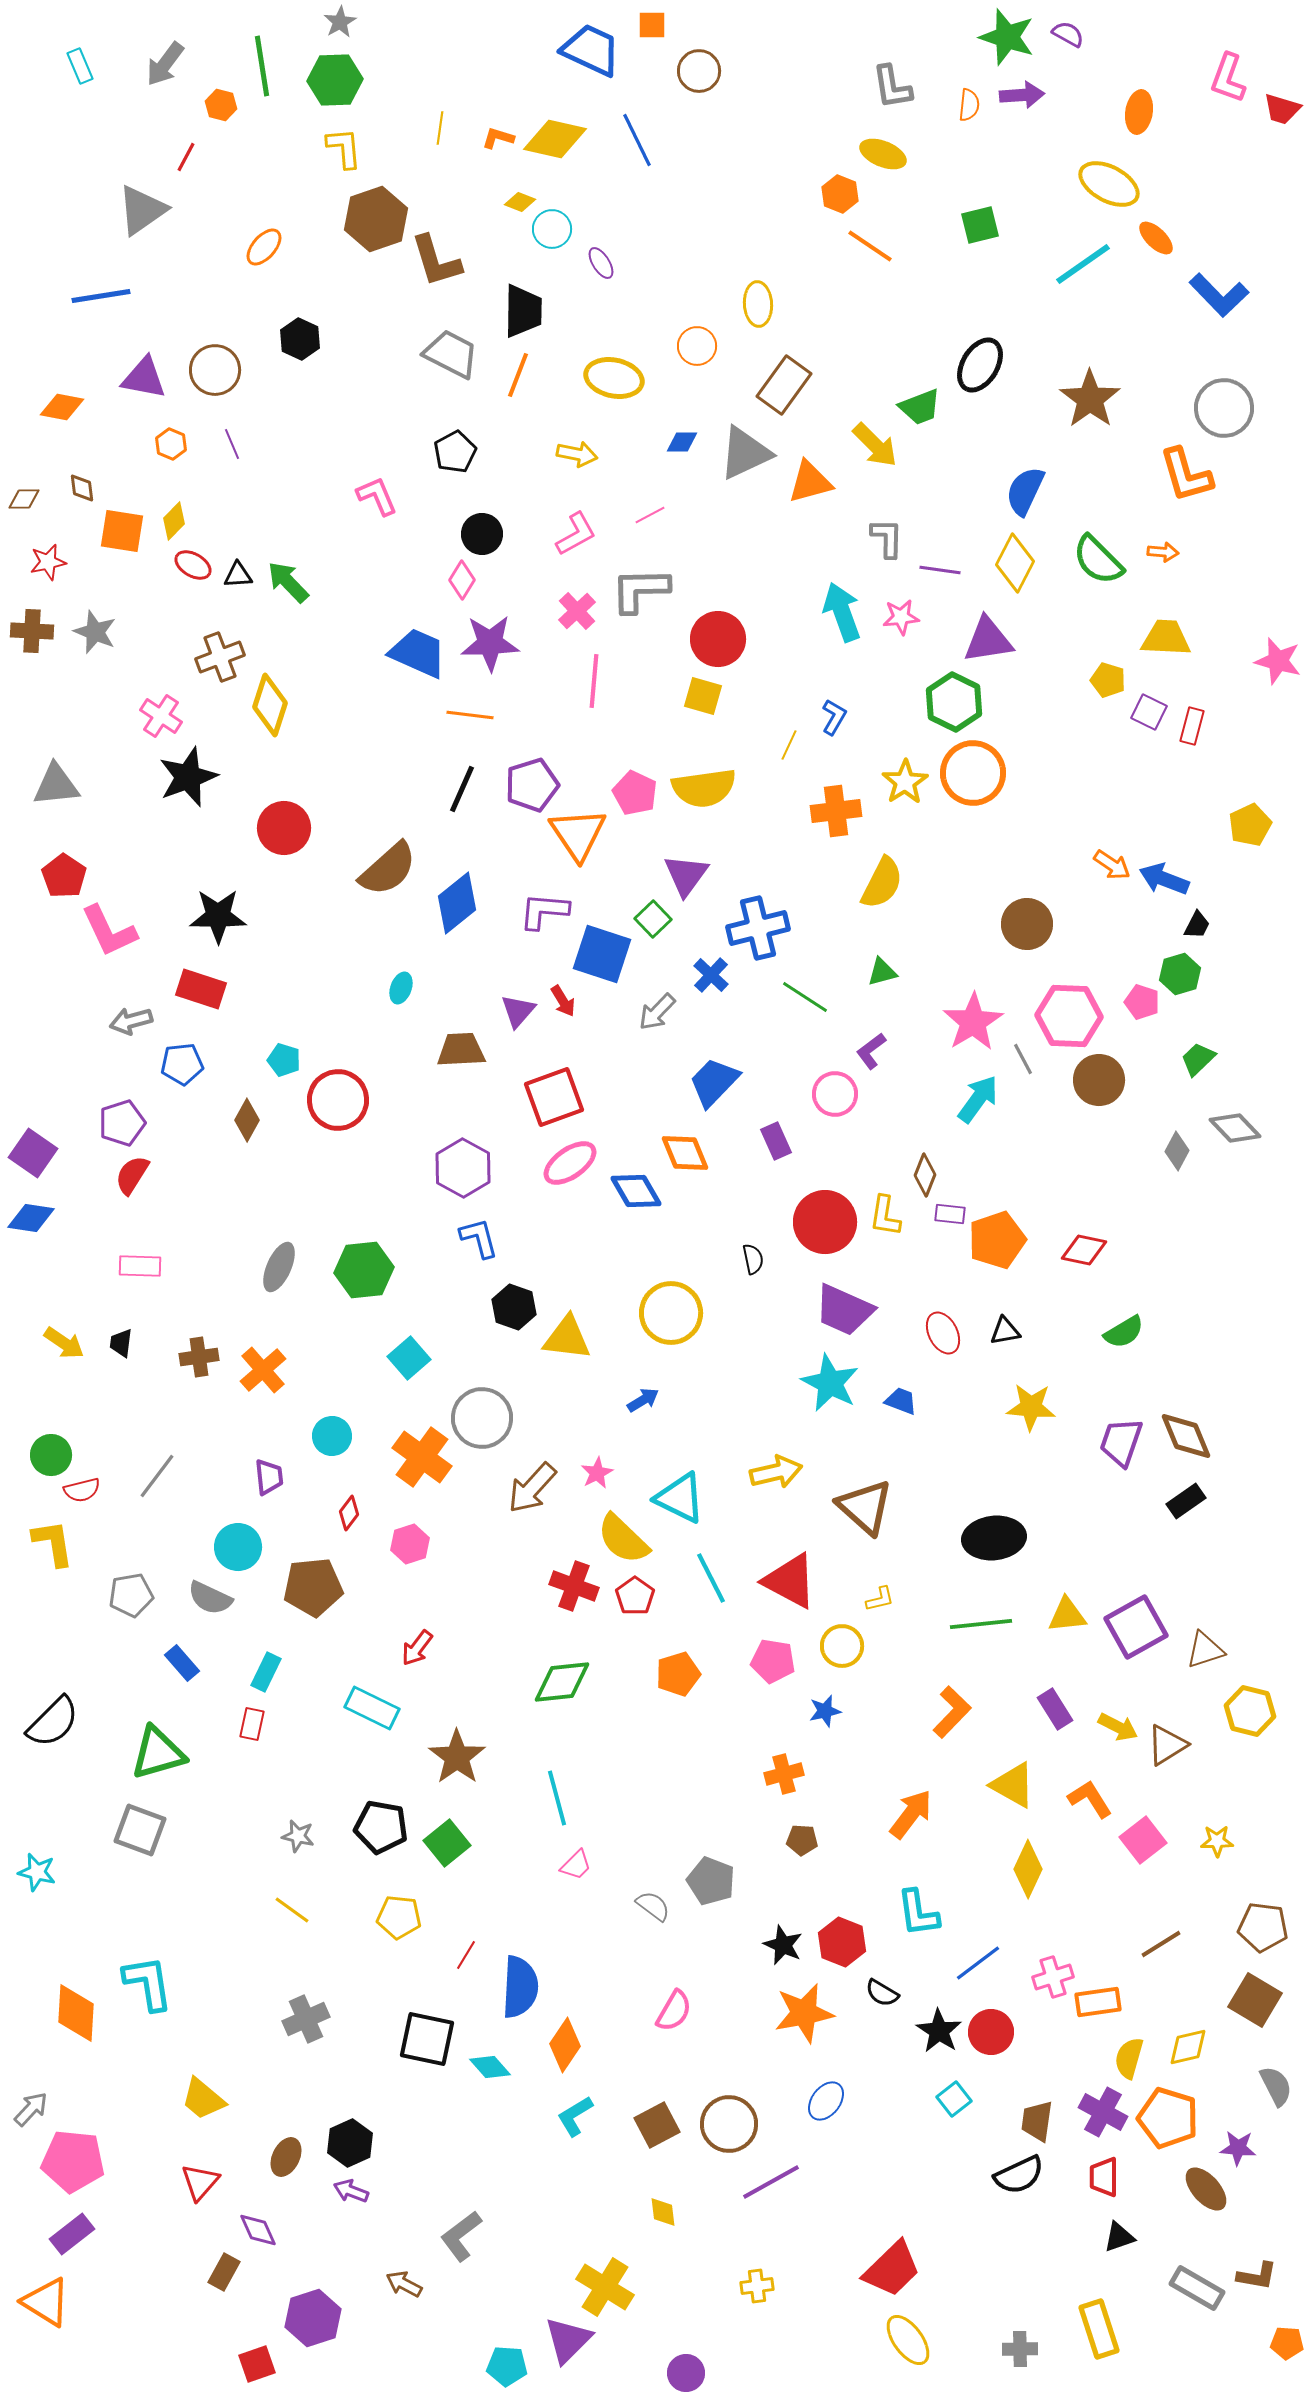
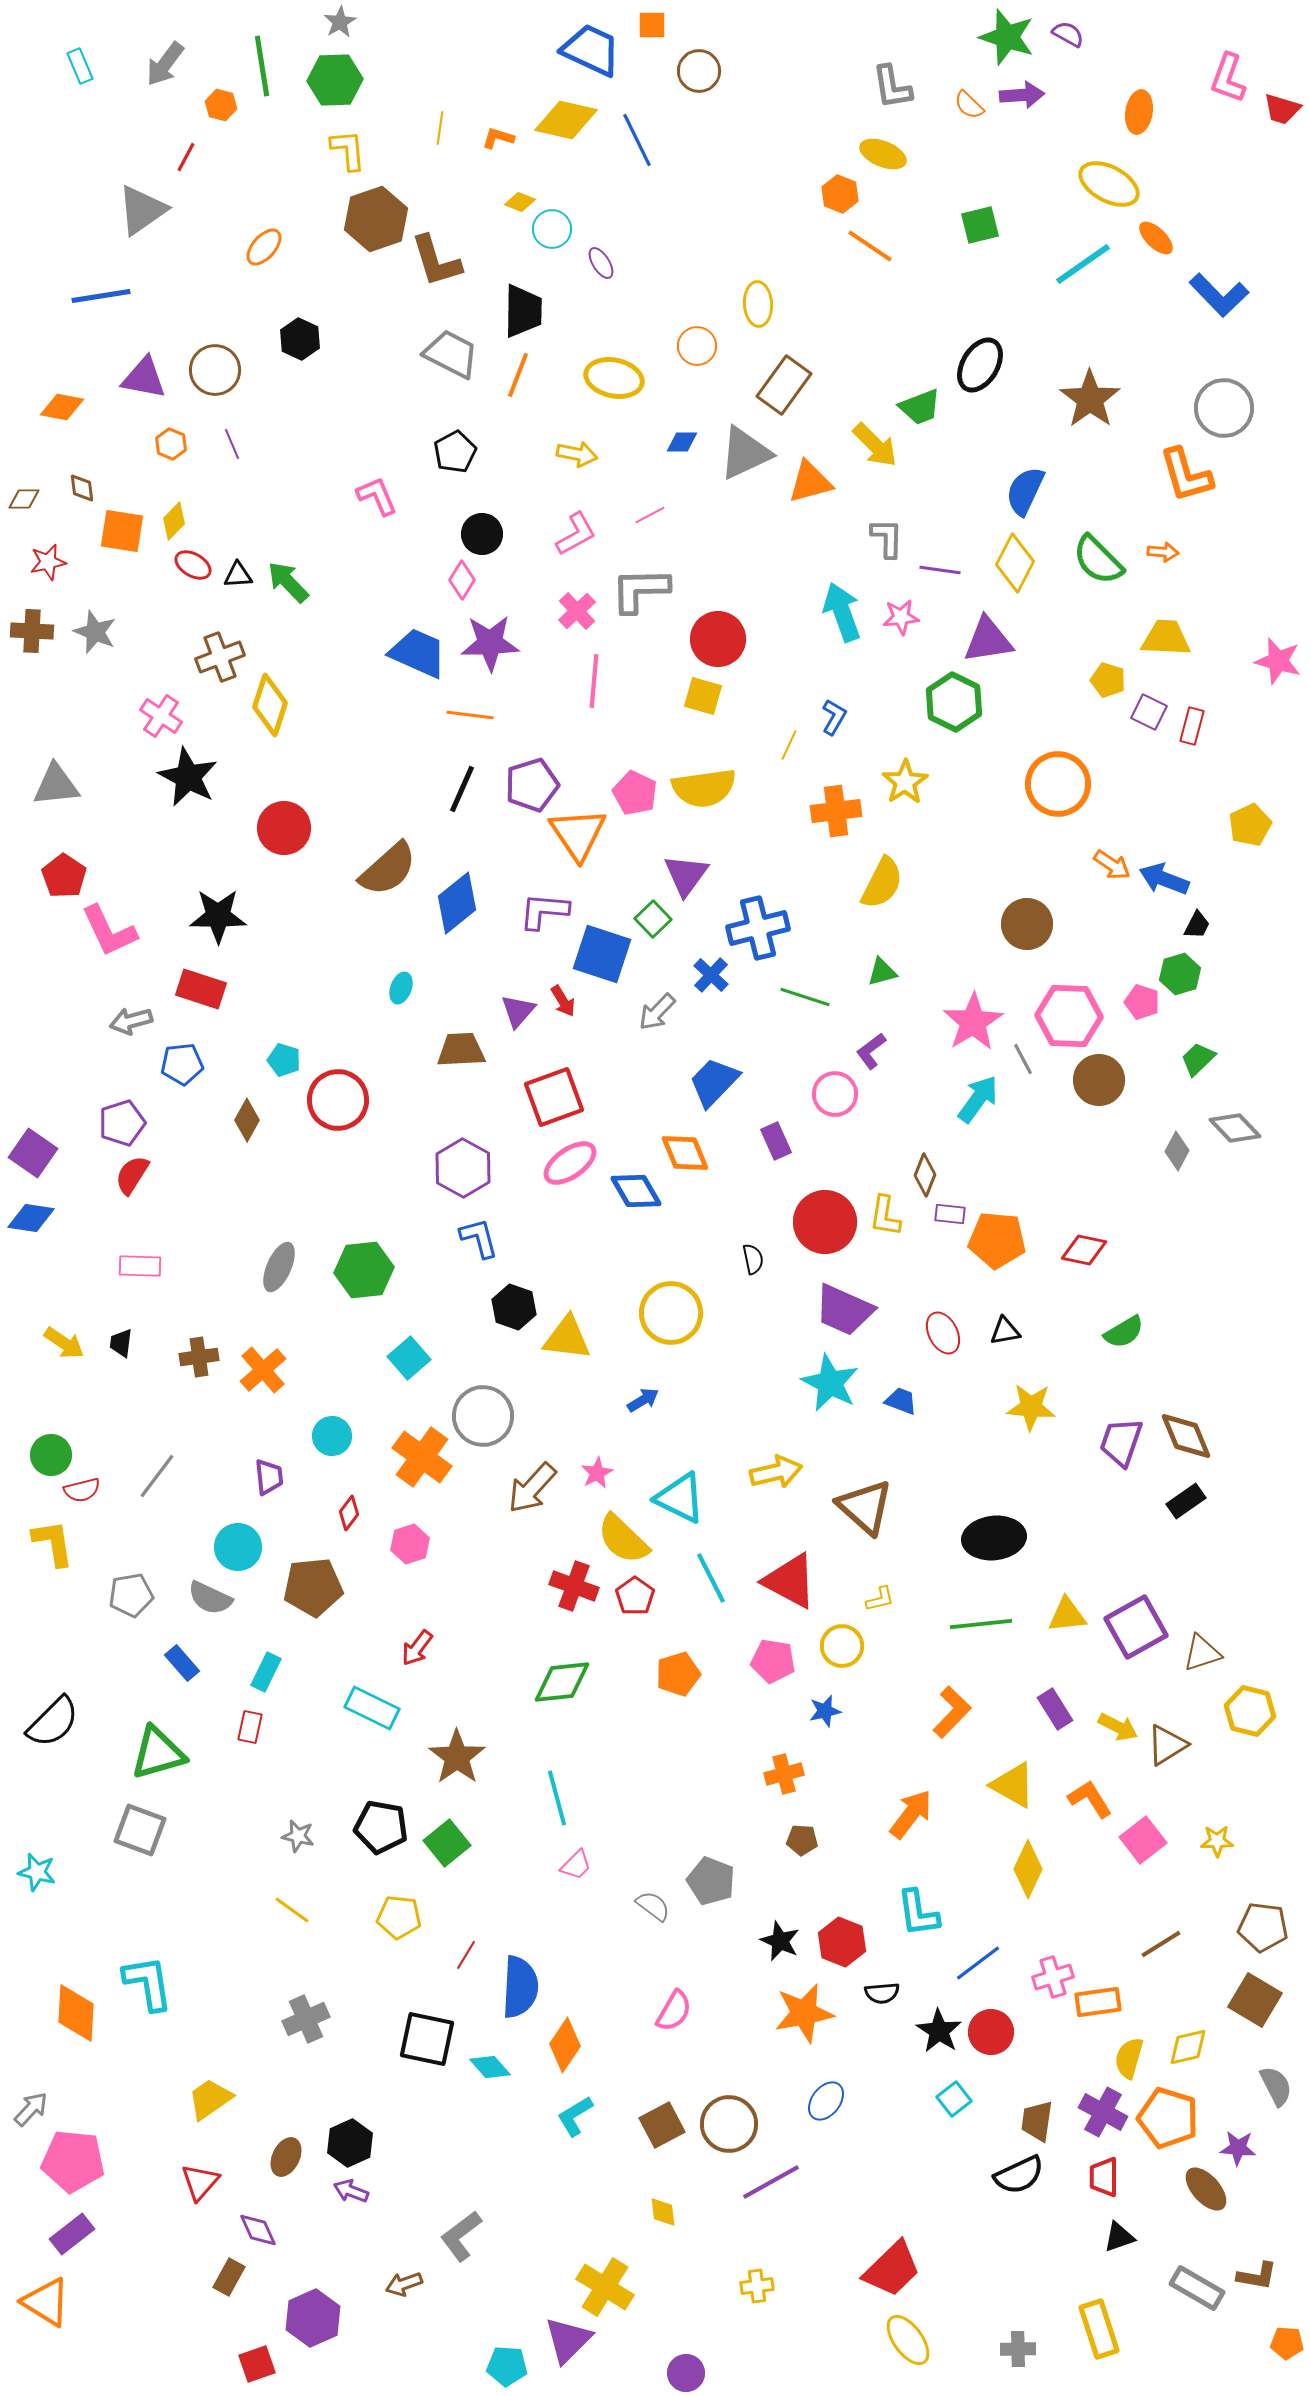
orange semicircle at (969, 105): rotated 128 degrees clockwise
yellow diamond at (555, 139): moved 11 px right, 19 px up
yellow L-shape at (344, 148): moved 4 px right, 2 px down
orange circle at (973, 773): moved 85 px right, 11 px down
black star at (188, 777): rotated 24 degrees counterclockwise
green line at (805, 997): rotated 15 degrees counterclockwise
orange pentagon at (997, 1240): rotated 24 degrees clockwise
gray circle at (482, 1418): moved 1 px right, 2 px up
brown triangle at (1205, 1650): moved 3 px left, 3 px down
red rectangle at (252, 1724): moved 2 px left, 3 px down
black star at (783, 1945): moved 3 px left, 4 px up
black semicircle at (882, 1993): rotated 36 degrees counterclockwise
yellow trapezoid at (203, 2099): moved 7 px right; rotated 105 degrees clockwise
brown square at (657, 2125): moved 5 px right
brown rectangle at (224, 2272): moved 5 px right, 5 px down
brown arrow at (404, 2284): rotated 48 degrees counterclockwise
purple hexagon at (313, 2318): rotated 6 degrees counterclockwise
gray cross at (1020, 2349): moved 2 px left
